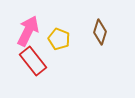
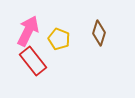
brown diamond: moved 1 px left, 1 px down
